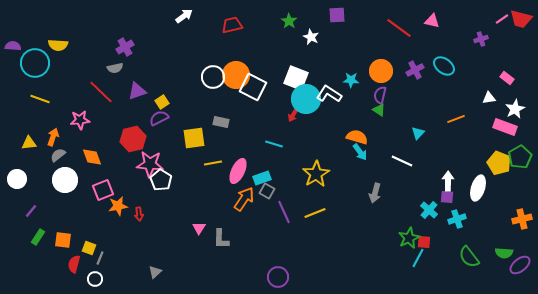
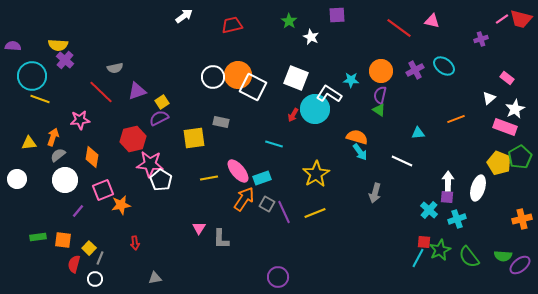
purple cross at (125, 47): moved 60 px left, 13 px down; rotated 18 degrees counterclockwise
cyan circle at (35, 63): moved 3 px left, 13 px down
orange circle at (236, 75): moved 2 px right
white triangle at (489, 98): rotated 32 degrees counterclockwise
cyan circle at (306, 99): moved 9 px right, 10 px down
cyan triangle at (418, 133): rotated 40 degrees clockwise
orange diamond at (92, 157): rotated 30 degrees clockwise
yellow line at (213, 163): moved 4 px left, 15 px down
pink ellipse at (238, 171): rotated 65 degrees counterclockwise
gray square at (267, 191): moved 13 px down
orange star at (118, 206): moved 3 px right, 1 px up
purple line at (31, 211): moved 47 px right
red arrow at (139, 214): moved 4 px left, 29 px down
green rectangle at (38, 237): rotated 49 degrees clockwise
green star at (409, 238): moved 31 px right, 12 px down
yellow square at (89, 248): rotated 24 degrees clockwise
green semicircle at (504, 253): moved 1 px left, 3 px down
gray triangle at (155, 272): moved 6 px down; rotated 32 degrees clockwise
